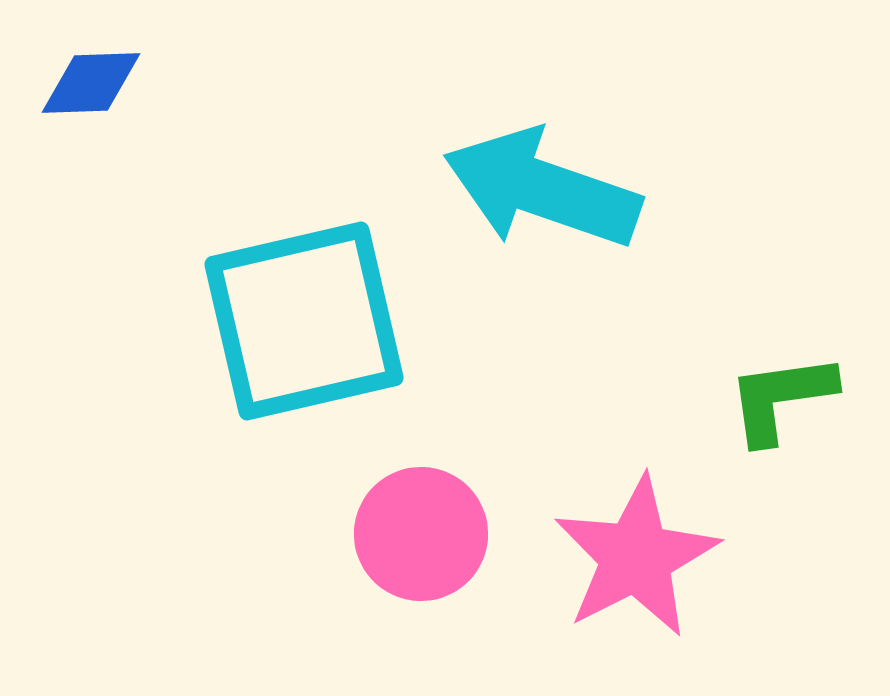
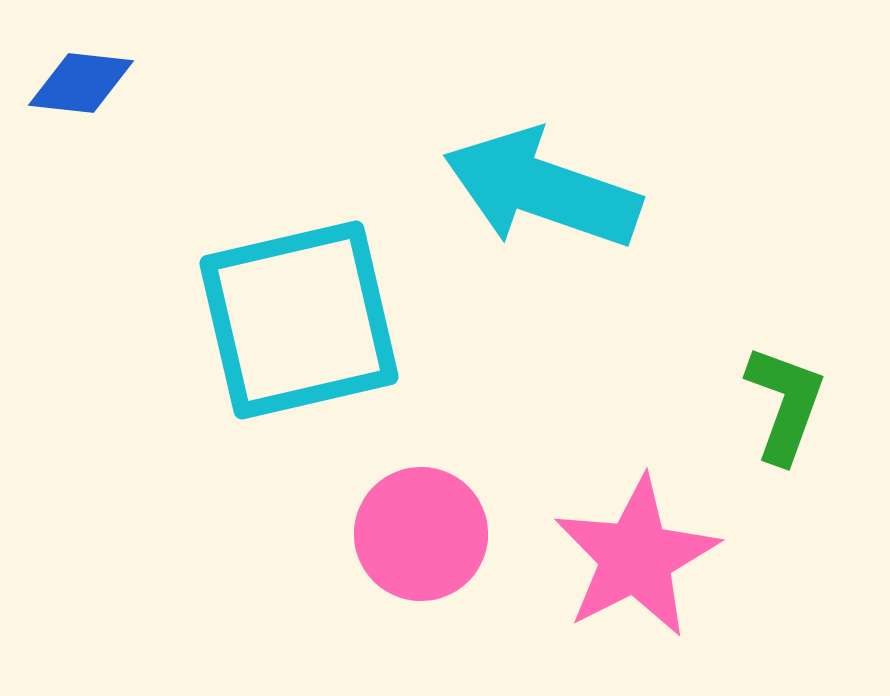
blue diamond: moved 10 px left; rotated 8 degrees clockwise
cyan square: moved 5 px left, 1 px up
green L-shape: moved 4 px right, 6 px down; rotated 118 degrees clockwise
